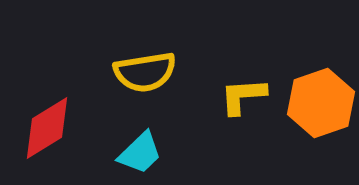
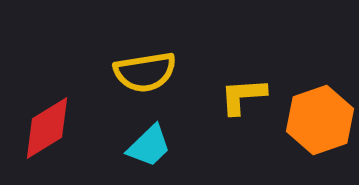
orange hexagon: moved 1 px left, 17 px down
cyan trapezoid: moved 9 px right, 7 px up
